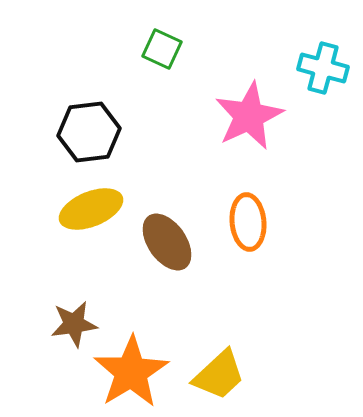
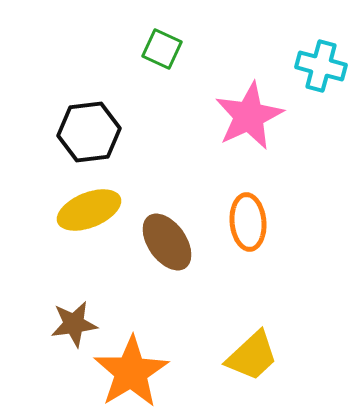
cyan cross: moved 2 px left, 2 px up
yellow ellipse: moved 2 px left, 1 px down
yellow trapezoid: moved 33 px right, 19 px up
